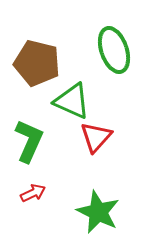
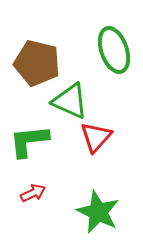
green triangle: moved 2 px left
green L-shape: rotated 120 degrees counterclockwise
